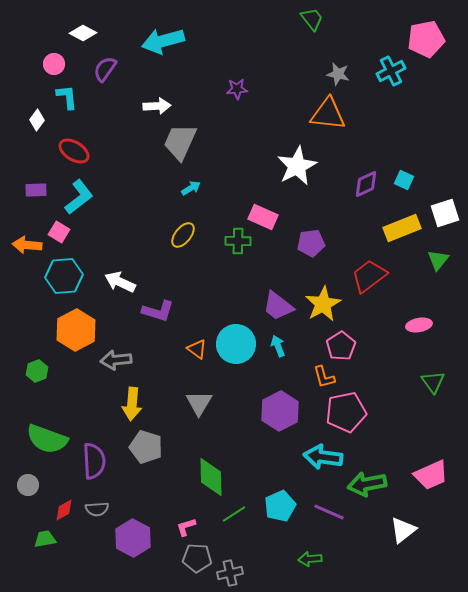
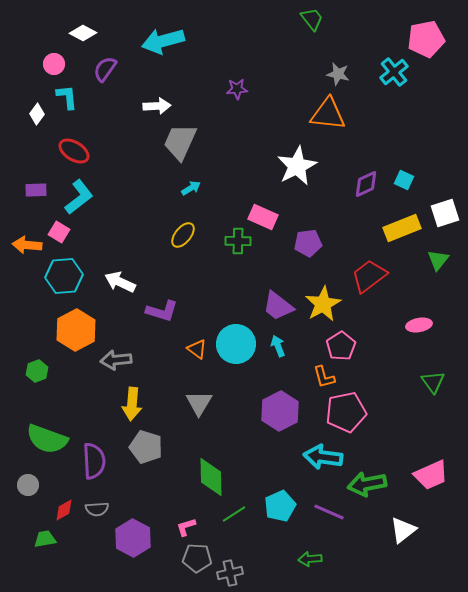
cyan cross at (391, 71): moved 3 px right, 1 px down; rotated 12 degrees counterclockwise
white diamond at (37, 120): moved 6 px up
purple pentagon at (311, 243): moved 3 px left
purple L-shape at (158, 311): moved 4 px right
